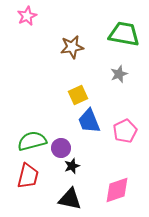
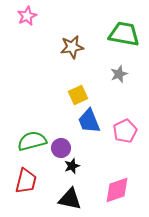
red trapezoid: moved 2 px left, 5 px down
